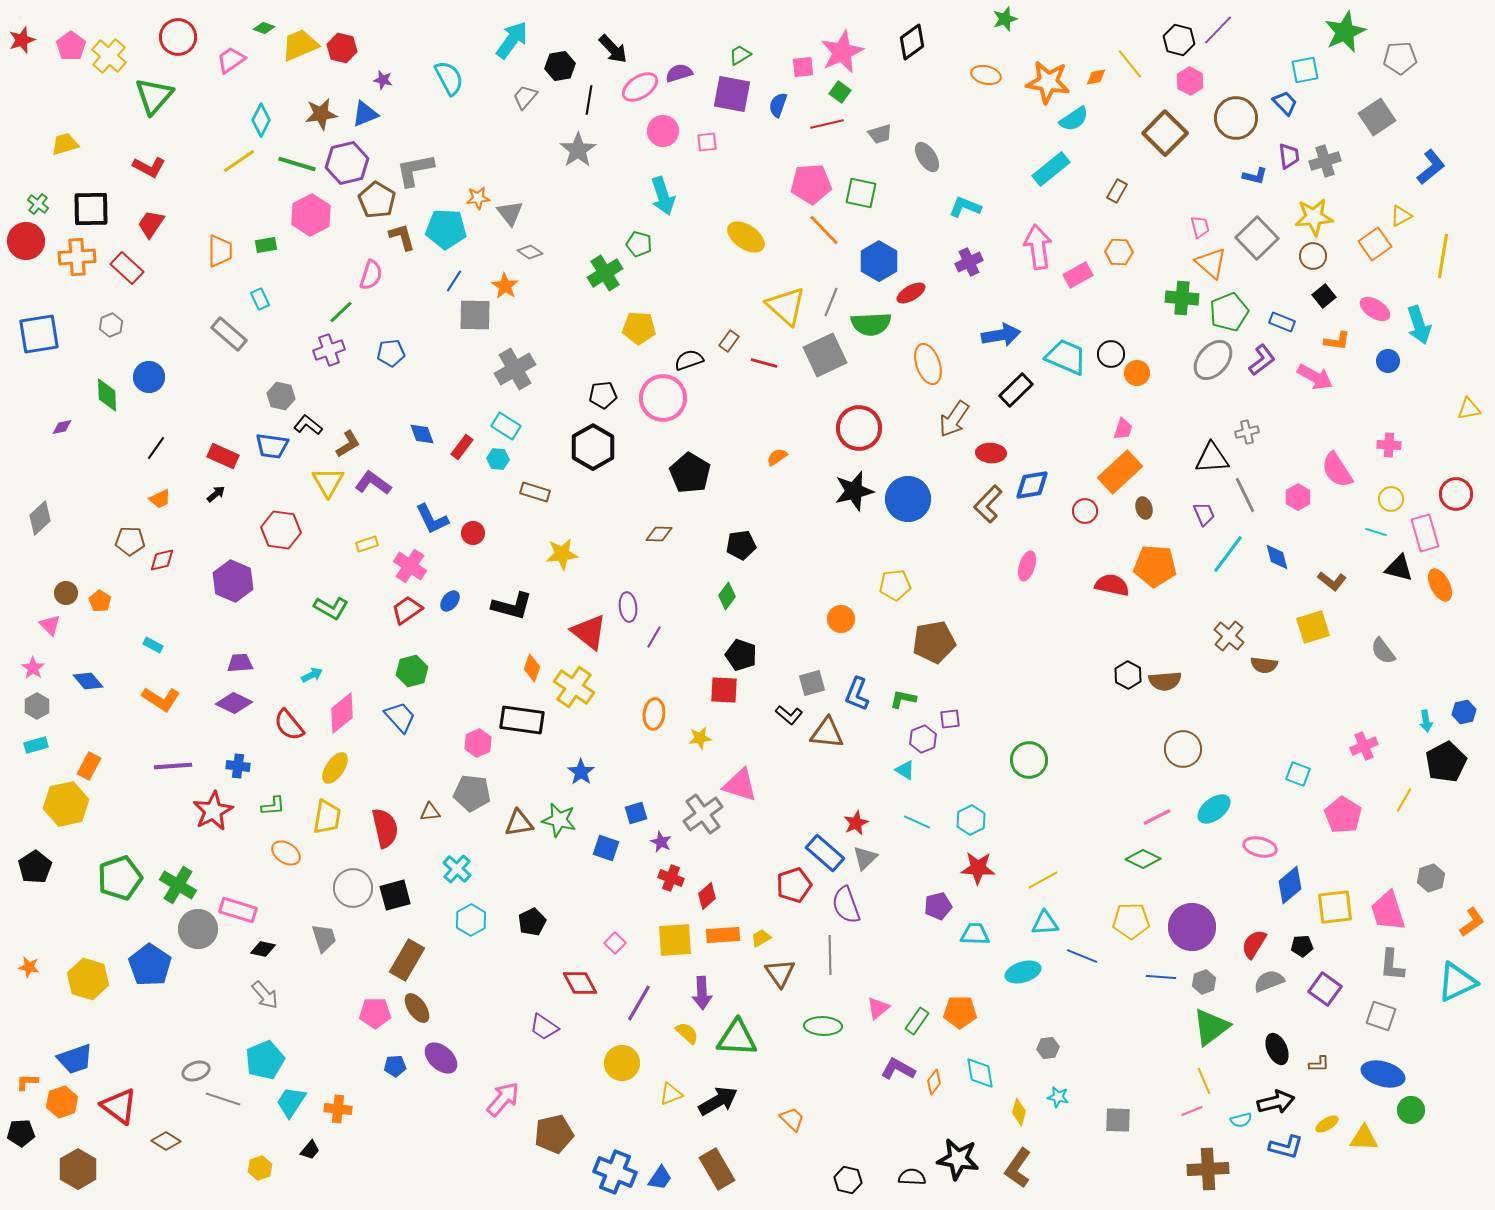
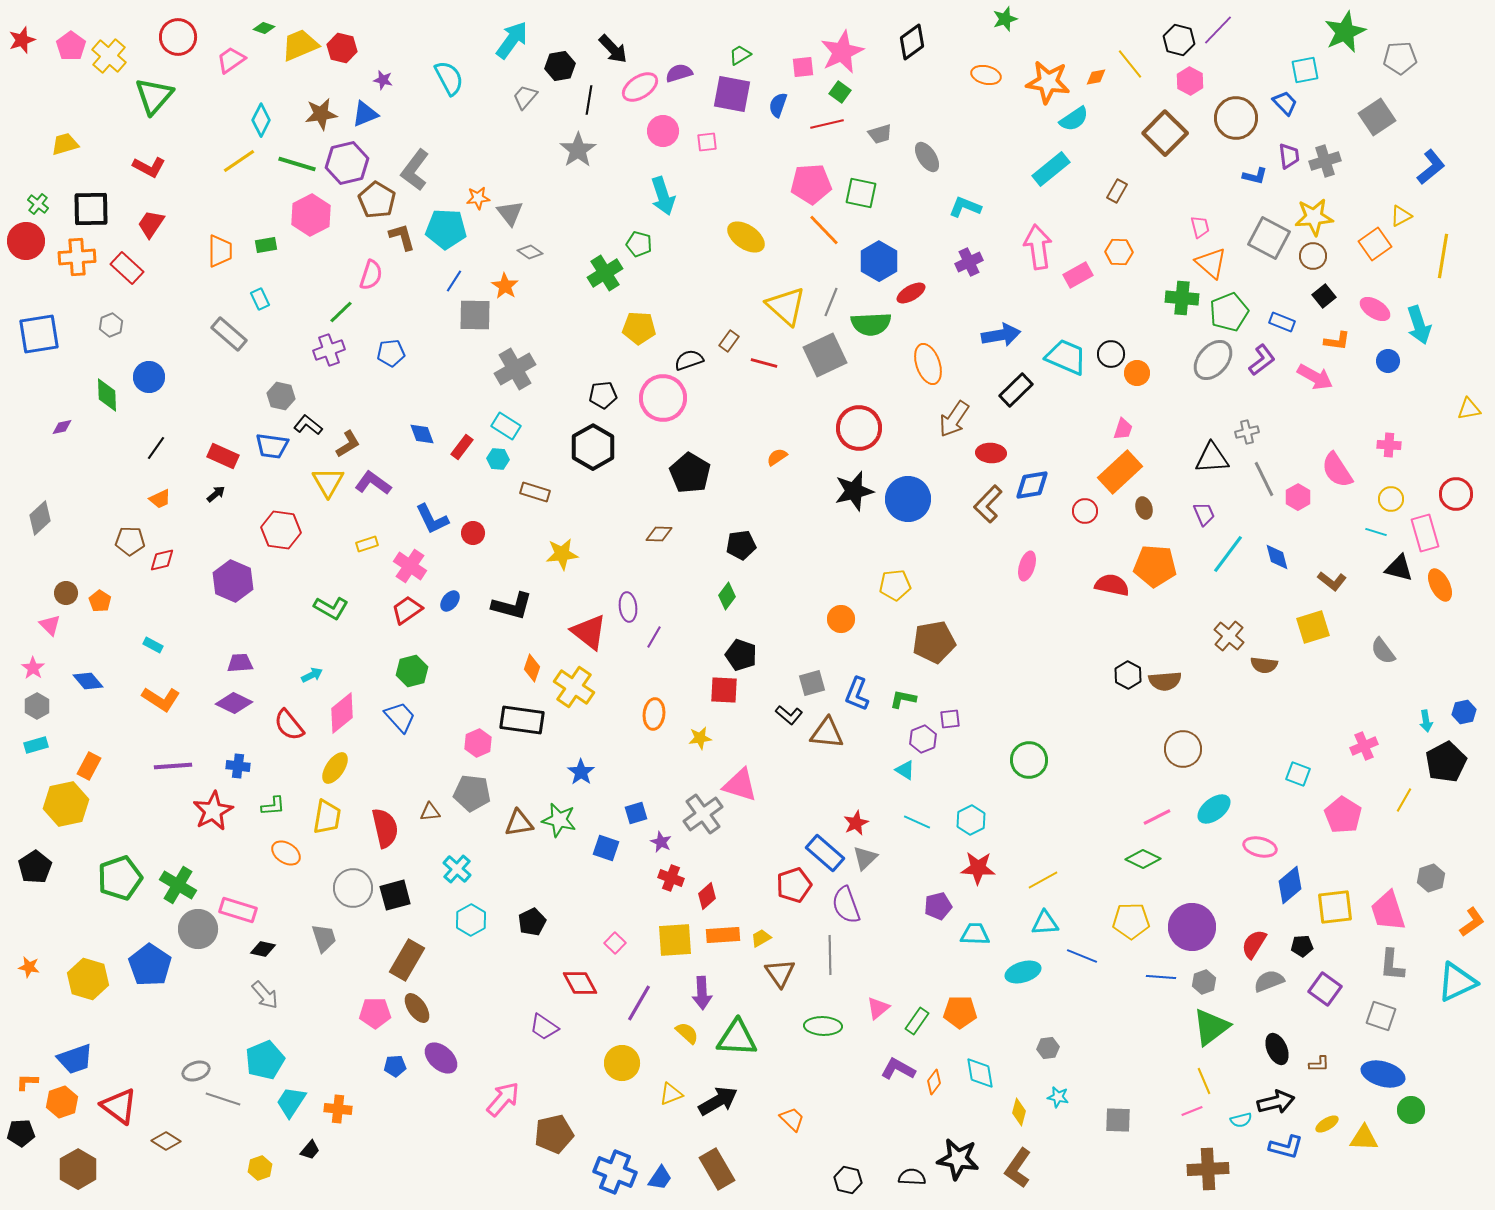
gray L-shape at (415, 170): rotated 42 degrees counterclockwise
gray square at (1257, 238): moved 12 px right; rotated 18 degrees counterclockwise
gray line at (1245, 495): moved 19 px right, 16 px up
